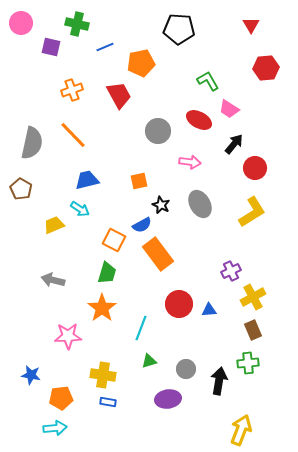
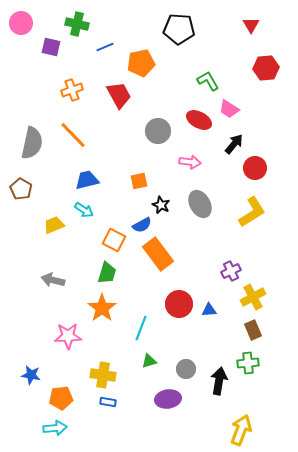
cyan arrow at (80, 209): moved 4 px right, 1 px down
